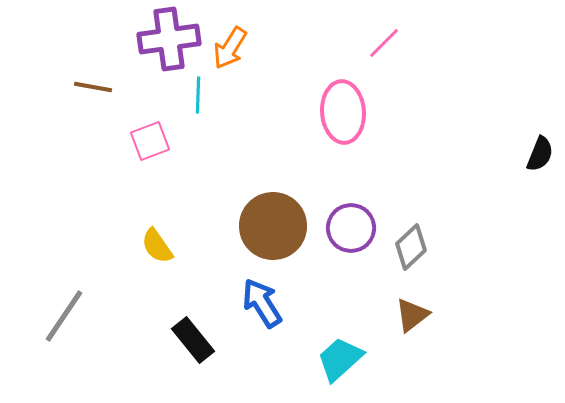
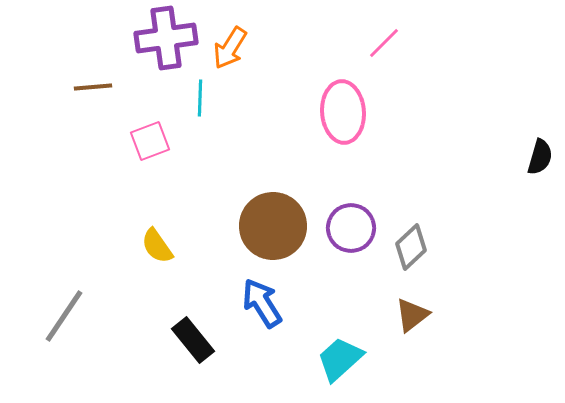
purple cross: moved 3 px left, 1 px up
brown line: rotated 15 degrees counterclockwise
cyan line: moved 2 px right, 3 px down
black semicircle: moved 3 px down; rotated 6 degrees counterclockwise
